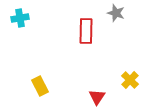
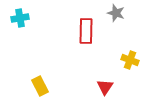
yellow cross: moved 20 px up; rotated 24 degrees counterclockwise
red triangle: moved 8 px right, 10 px up
